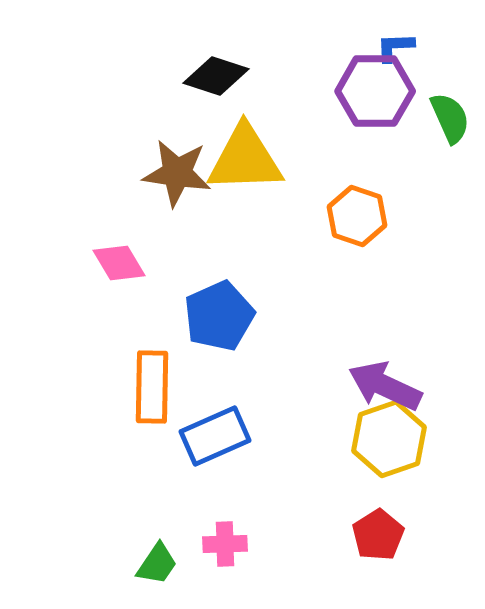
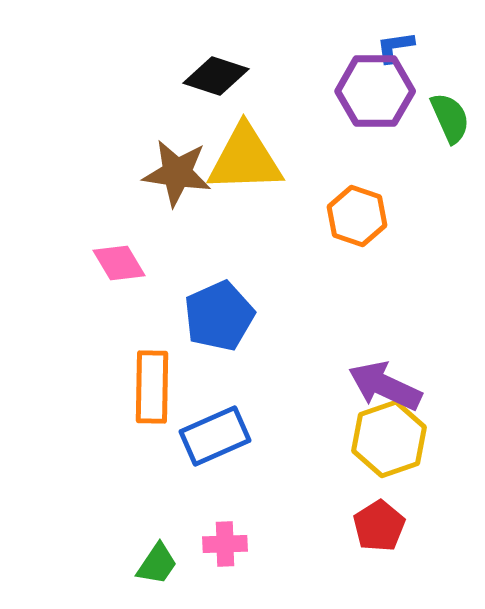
blue L-shape: rotated 6 degrees counterclockwise
red pentagon: moved 1 px right, 9 px up
